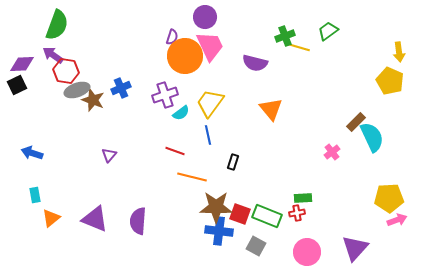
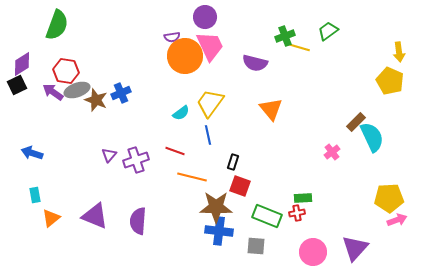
purple semicircle at (172, 37): rotated 63 degrees clockwise
purple arrow at (53, 55): moved 37 px down
purple diamond at (22, 64): rotated 30 degrees counterclockwise
blue cross at (121, 88): moved 5 px down
purple cross at (165, 95): moved 29 px left, 65 px down
brown star at (93, 100): moved 3 px right
red square at (240, 214): moved 28 px up
purple triangle at (95, 219): moved 3 px up
gray square at (256, 246): rotated 24 degrees counterclockwise
pink circle at (307, 252): moved 6 px right
